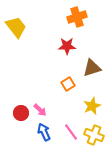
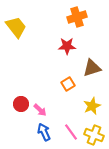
red circle: moved 9 px up
